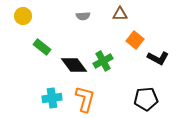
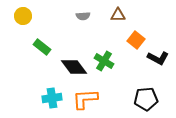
brown triangle: moved 2 px left, 1 px down
orange square: moved 1 px right
green cross: moved 1 px right; rotated 30 degrees counterclockwise
black diamond: moved 2 px down
orange L-shape: rotated 108 degrees counterclockwise
